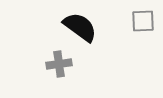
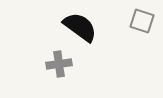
gray square: moved 1 px left; rotated 20 degrees clockwise
